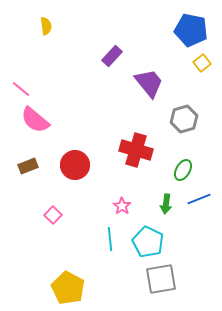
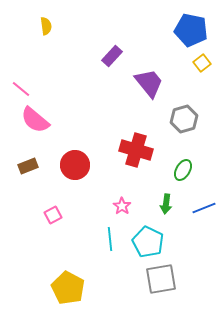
blue line: moved 5 px right, 9 px down
pink square: rotated 18 degrees clockwise
